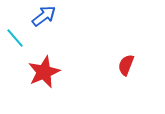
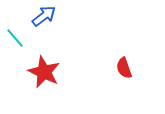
red semicircle: moved 2 px left, 3 px down; rotated 40 degrees counterclockwise
red star: rotated 24 degrees counterclockwise
